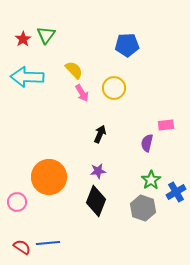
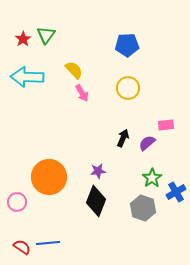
yellow circle: moved 14 px right
black arrow: moved 23 px right, 4 px down
purple semicircle: rotated 36 degrees clockwise
green star: moved 1 px right, 2 px up
